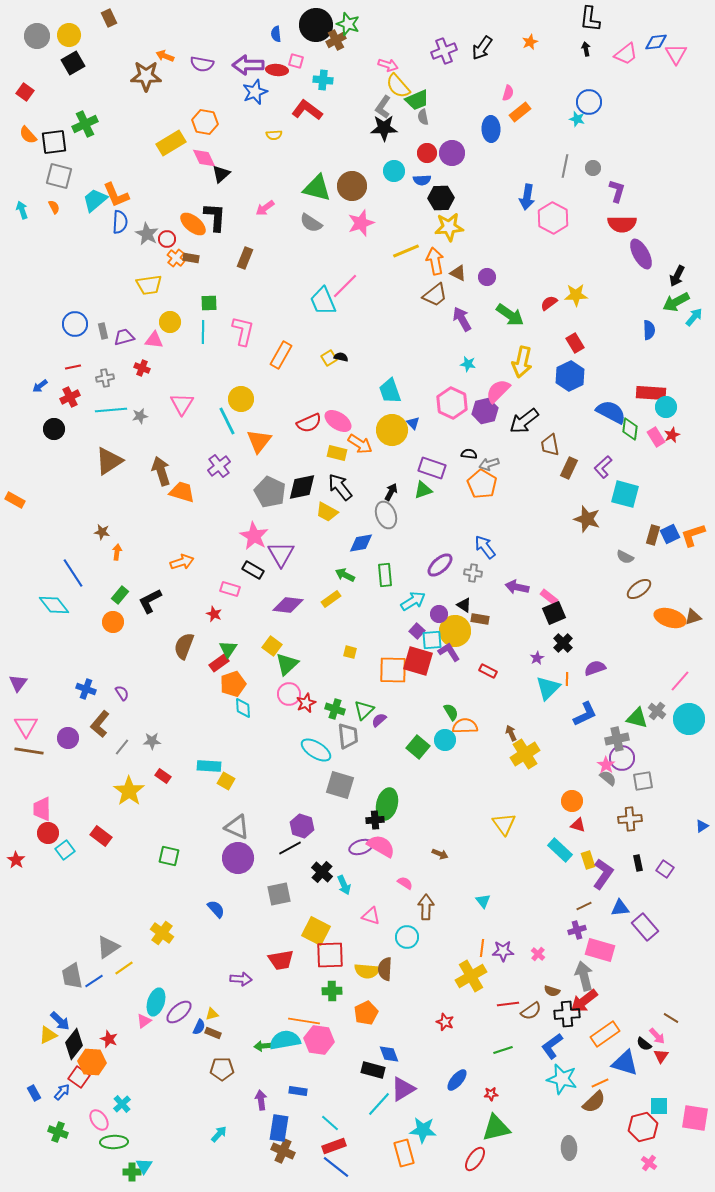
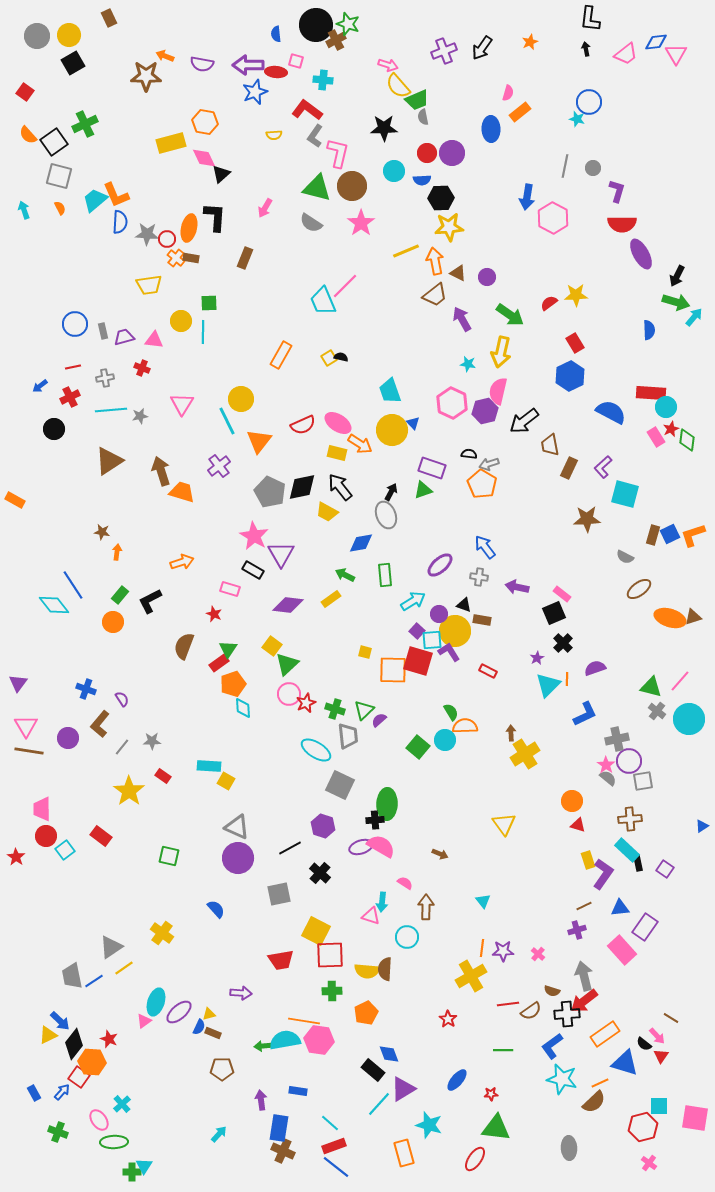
red ellipse at (277, 70): moved 1 px left, 2 px down
gray L-shape at (383, 107): moved 68 px left, 29 px down
black square at (54, 142): rotated 28 degrees counterclockwise
yellow rectangle at (171, 143): rotated 16 degrees clockwise
orange semicircle at (54, 207): moved 6 px right, 1 px down
pink arrow at (265, 208): rotated 24 degrees counterclockwise
cyan arrow at (22, 210): moved 2 px right
pink star at (361, 223): rotated 16 degrees counterclockwise
orange ellipse at (193, 224): moved 4 px left, 4 px down; rotated 64 degrees clockwise
gray star at (147, 234): rotated 25 degrees counterclockwise
green arrow at (676, 302): rotated 136 degrees counterclockwise
yellow circle at (170, 322): moved 11 px right, 1 px up
pink L-shape at (243, 331): moved 95 px right, 178 px up
yellow arrow at (522, 362): moved 21 px left, 10 px up
pink semicircle at (498, 391): rotated 32 degrees counterclockwise
pink ellipse at (338, 421): moved 2 px down
red semicircle at (309, 423): moved 6 px left, 2 px down
green diamond at (630, 429): moved 57 px right, 11 px down
red star at (672, 435): moved 1 px left, 6 px up
brown star at (587, 519): rotated 20 degrees counterclockwise
blue line at (73, 573): moved 12 px down
gray cross at (473, 573): moved 6 px right, 4 px down
pink rectangle at (549, 597): moved 13 px right, 3 px up
black triangle at (464, 605): rotated 14 degrees counterclockwise
brown rectangle at (480, 619): moved 2 px right, 1 px down
yellow square at (350, 652): moved 15 px right
cyan triangle at (548, 688): moved 3 px up
purple semicircle at (122, 693): moved 6 px down
green triangle at (637, 718): moved 14 px right, 31 px up
brown arrow at (511, 733): rotated 21 degrees clockwise
purple circle at (622, 758): moved 7 px right, 3 px down
gray square at (340, 785): rotated 8 degrees clockwise
green ellipse at (387, 804): rotated 12 degrees counterclockwise
purple hexagon at (302, 826): moved 21 px right
red circle at (48, 833): moved 2 px left, 3 px down
cyan rectangle at (560, 850): moved 67 px right
red star at (16, 860): moved 3 px up
black cross at (322, 872): moved 2 px left, 1 px down
cyan arrow at (344, 885): moved 38 px right, 17 px down; rotated 30 degrees clockwise
purple rectangle at (645, 927): rotated 76 degrees clockwise
gray triangle at (108, 947): moved 3 px right
pink rectangle at (600, 950): moved 22 px right; rotated 32 degrees clockwise
purple arrow at (241, 979): moved 14 px down
yellow triangle at (212, 1014): moved 3 px left
red star at (445, 1022): moved 3 px right, 3 px up; rotated 12 degrees clockwise
green line at (503, 1050): rotated 18 degrees clockwise
black rectangle at (373, 1070): rotated 25 degrees clockwise
green triangle at (496, 1128): rotated 20 degrees clockwise
cyan star at (423, 1130): moved 6 px right, 5 px up; rotated 12 degrees clockwise
